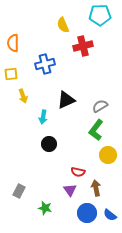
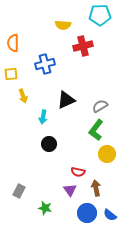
yellow semicircle: rotated 63 degrees counterclockwise
yellow circle: moved 1 px left, 1 px up
